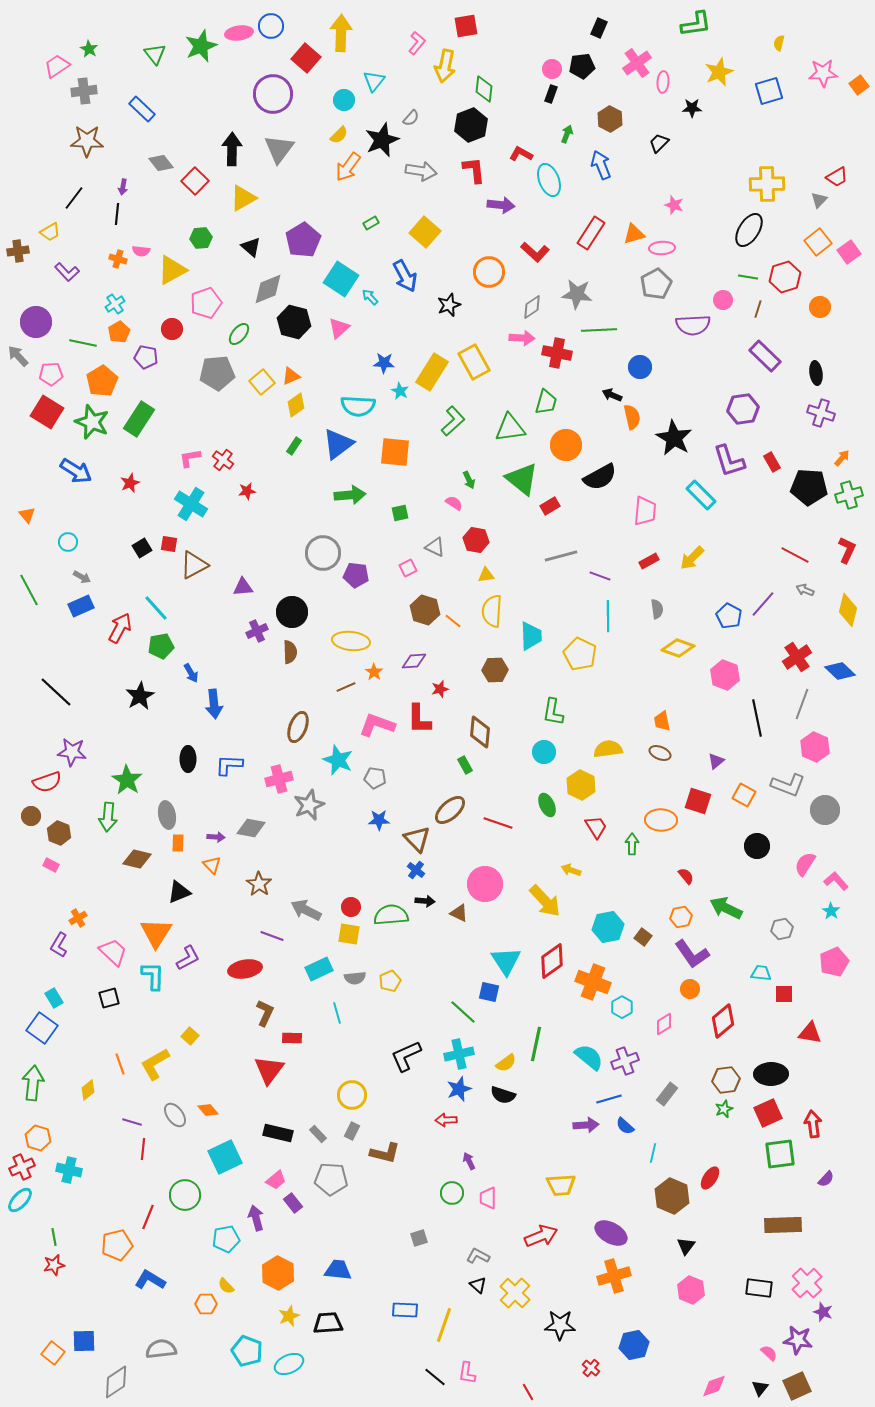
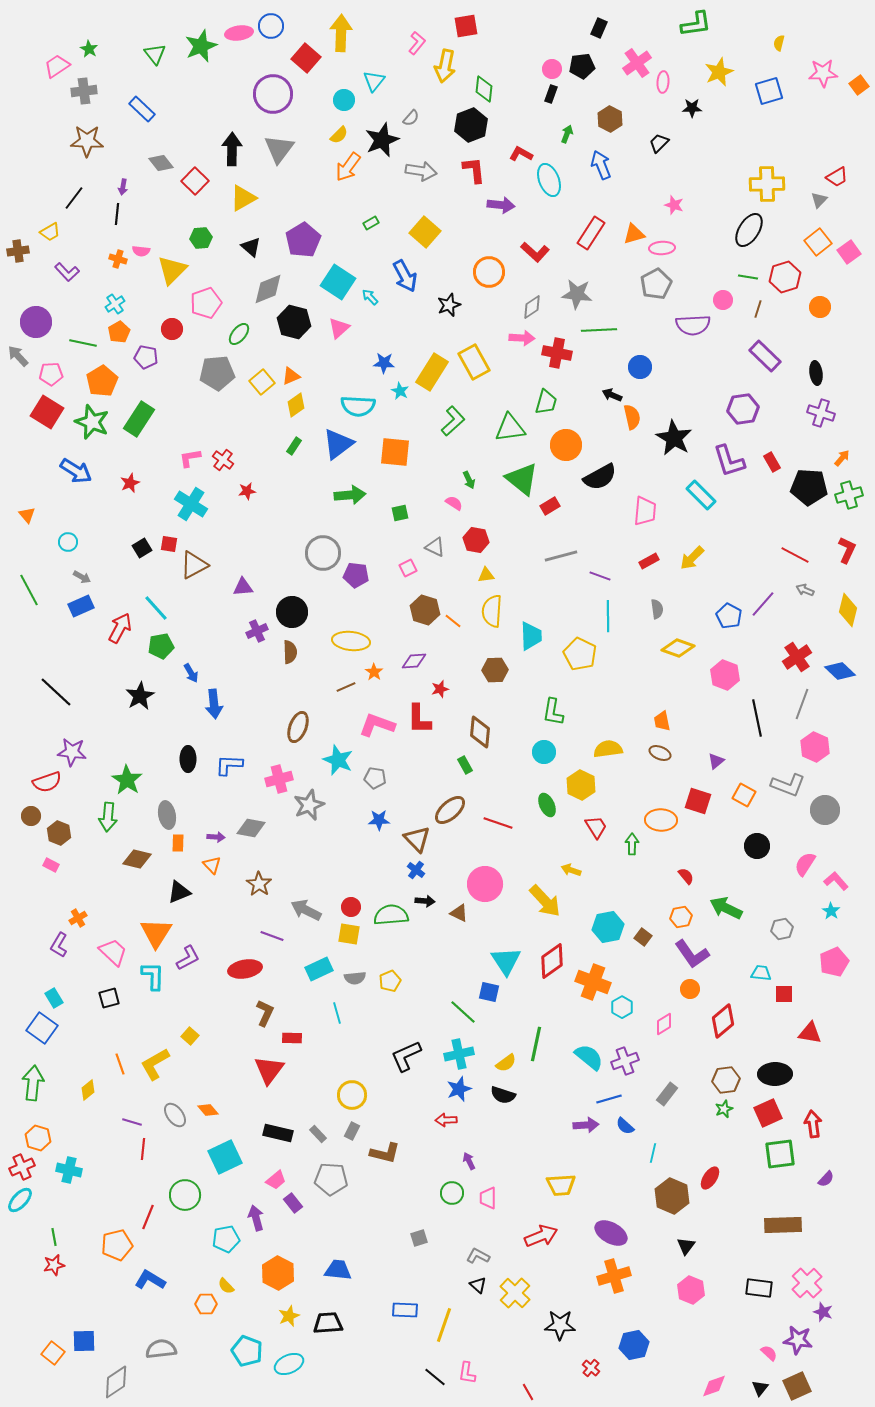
yellow triangle at (172, 270): rotated 16 degrees counterclockwise
cyan square at (341, 279): moved 3 px left, 3 px down
black ellipse at (771, 1074): moved 4 px right
